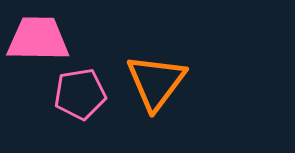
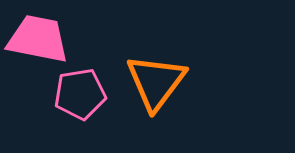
pink trapezoid: rotated 10 degrees clockwise
